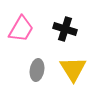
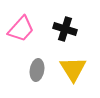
pink trapezoid: rotated 12 degrees clockwise
